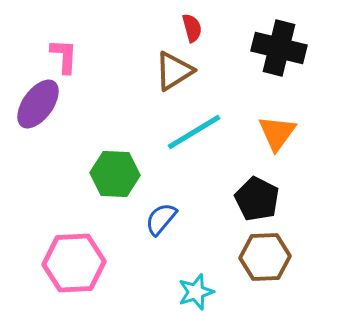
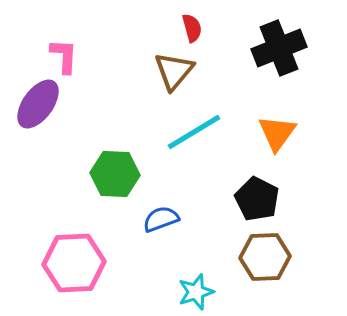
black cross: rotated 36 degrees counterclockwise
brown triangle: rotated 18 degrees counterclockwise
blue semicircle: rotated 30 degrees clockwise
